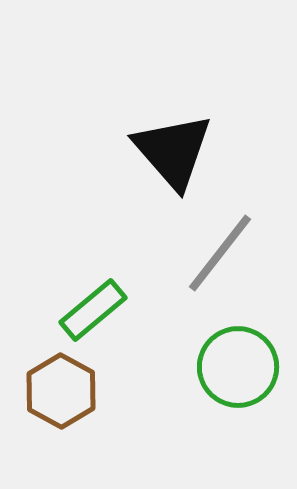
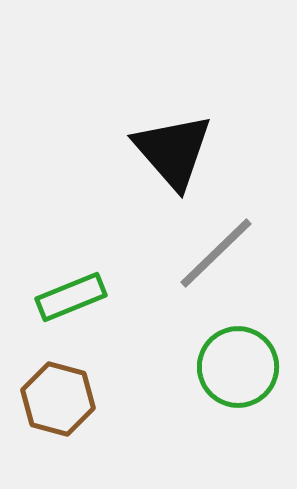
gray line: moved 4 px left; rotated 8 degrees clockwise
green rectangle: moved 22 px left, 13 px up; rotated 18 degrees clockwise
brown hexagon: moved 3 px left, 8 px down; rotated 14 degrees counterclockwise
